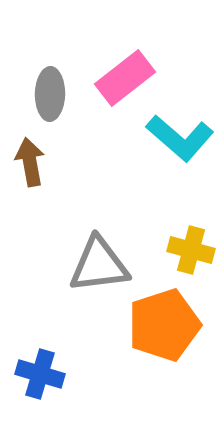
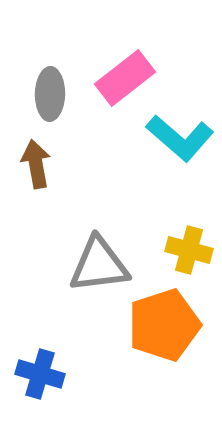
brown arrow: moved 6 px right, 2 px down
yellow cross: moved 2 px left
